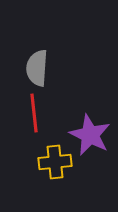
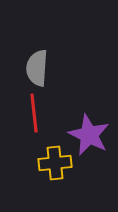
purple star: moved 1 px left
yellow cross: moved 1 px down
